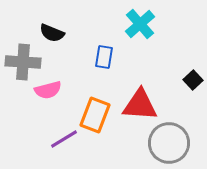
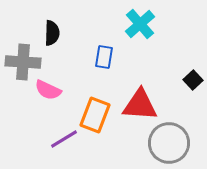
black semicircle: rotated 110 degrees counterclockwise
pink semicircle: rotated 40 degrees clockwise
